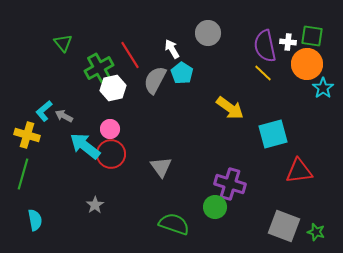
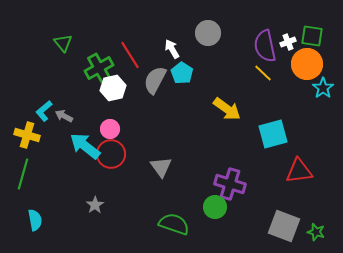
white cross: rotated 28 degrees counterclockwise
yellow arrow: moved 3 px left, 1 px down
